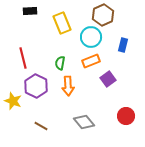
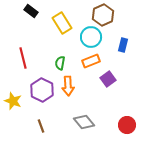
black rectangle: moved 1 px right; rotated 40 degrees clockwise
yellow rectangle: rotated 10 degrees counterclockwise
purple hexagon: moved 6 px right, 4 px down
red circle: moved 1 px right, 9 px down
brown line: rotated 40 degrees clockwise
